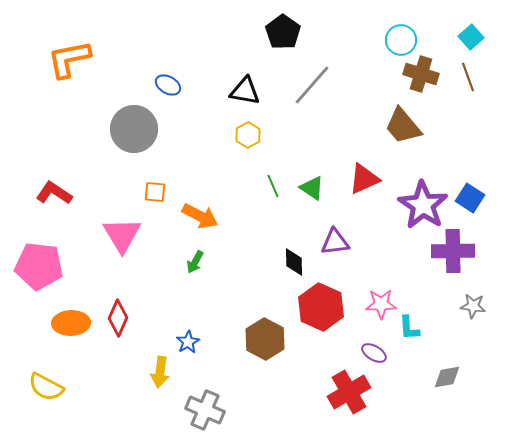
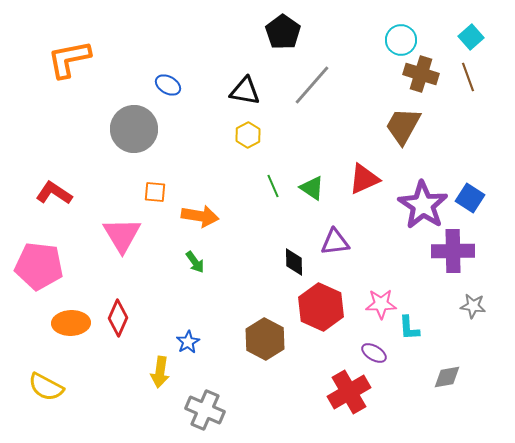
brown trapezoid: rotated 69 degrees clockwise
orange arrow: rotated 18 degrees counterclockwise
green arrow: rotated 65 degrees counterclockwise
